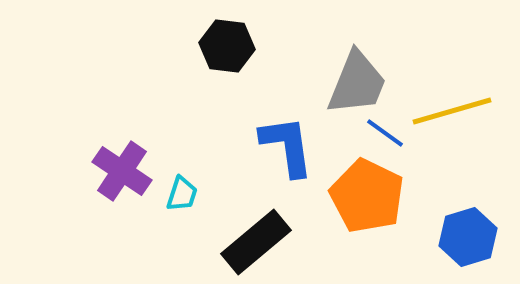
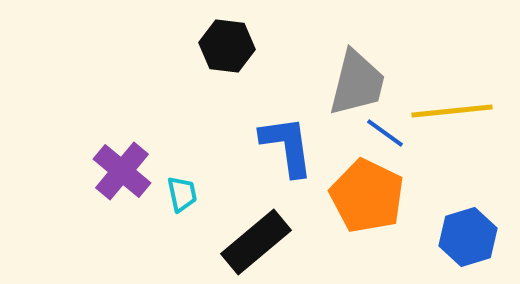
gray trapezoid: rotated 8 degrees counterclockwise
yellow line: rotated 10 degrees clockwise
purple cross: rotated 6 degrees clockwise
cyan trapezoid: rotated 30 degrees counterclockwise
